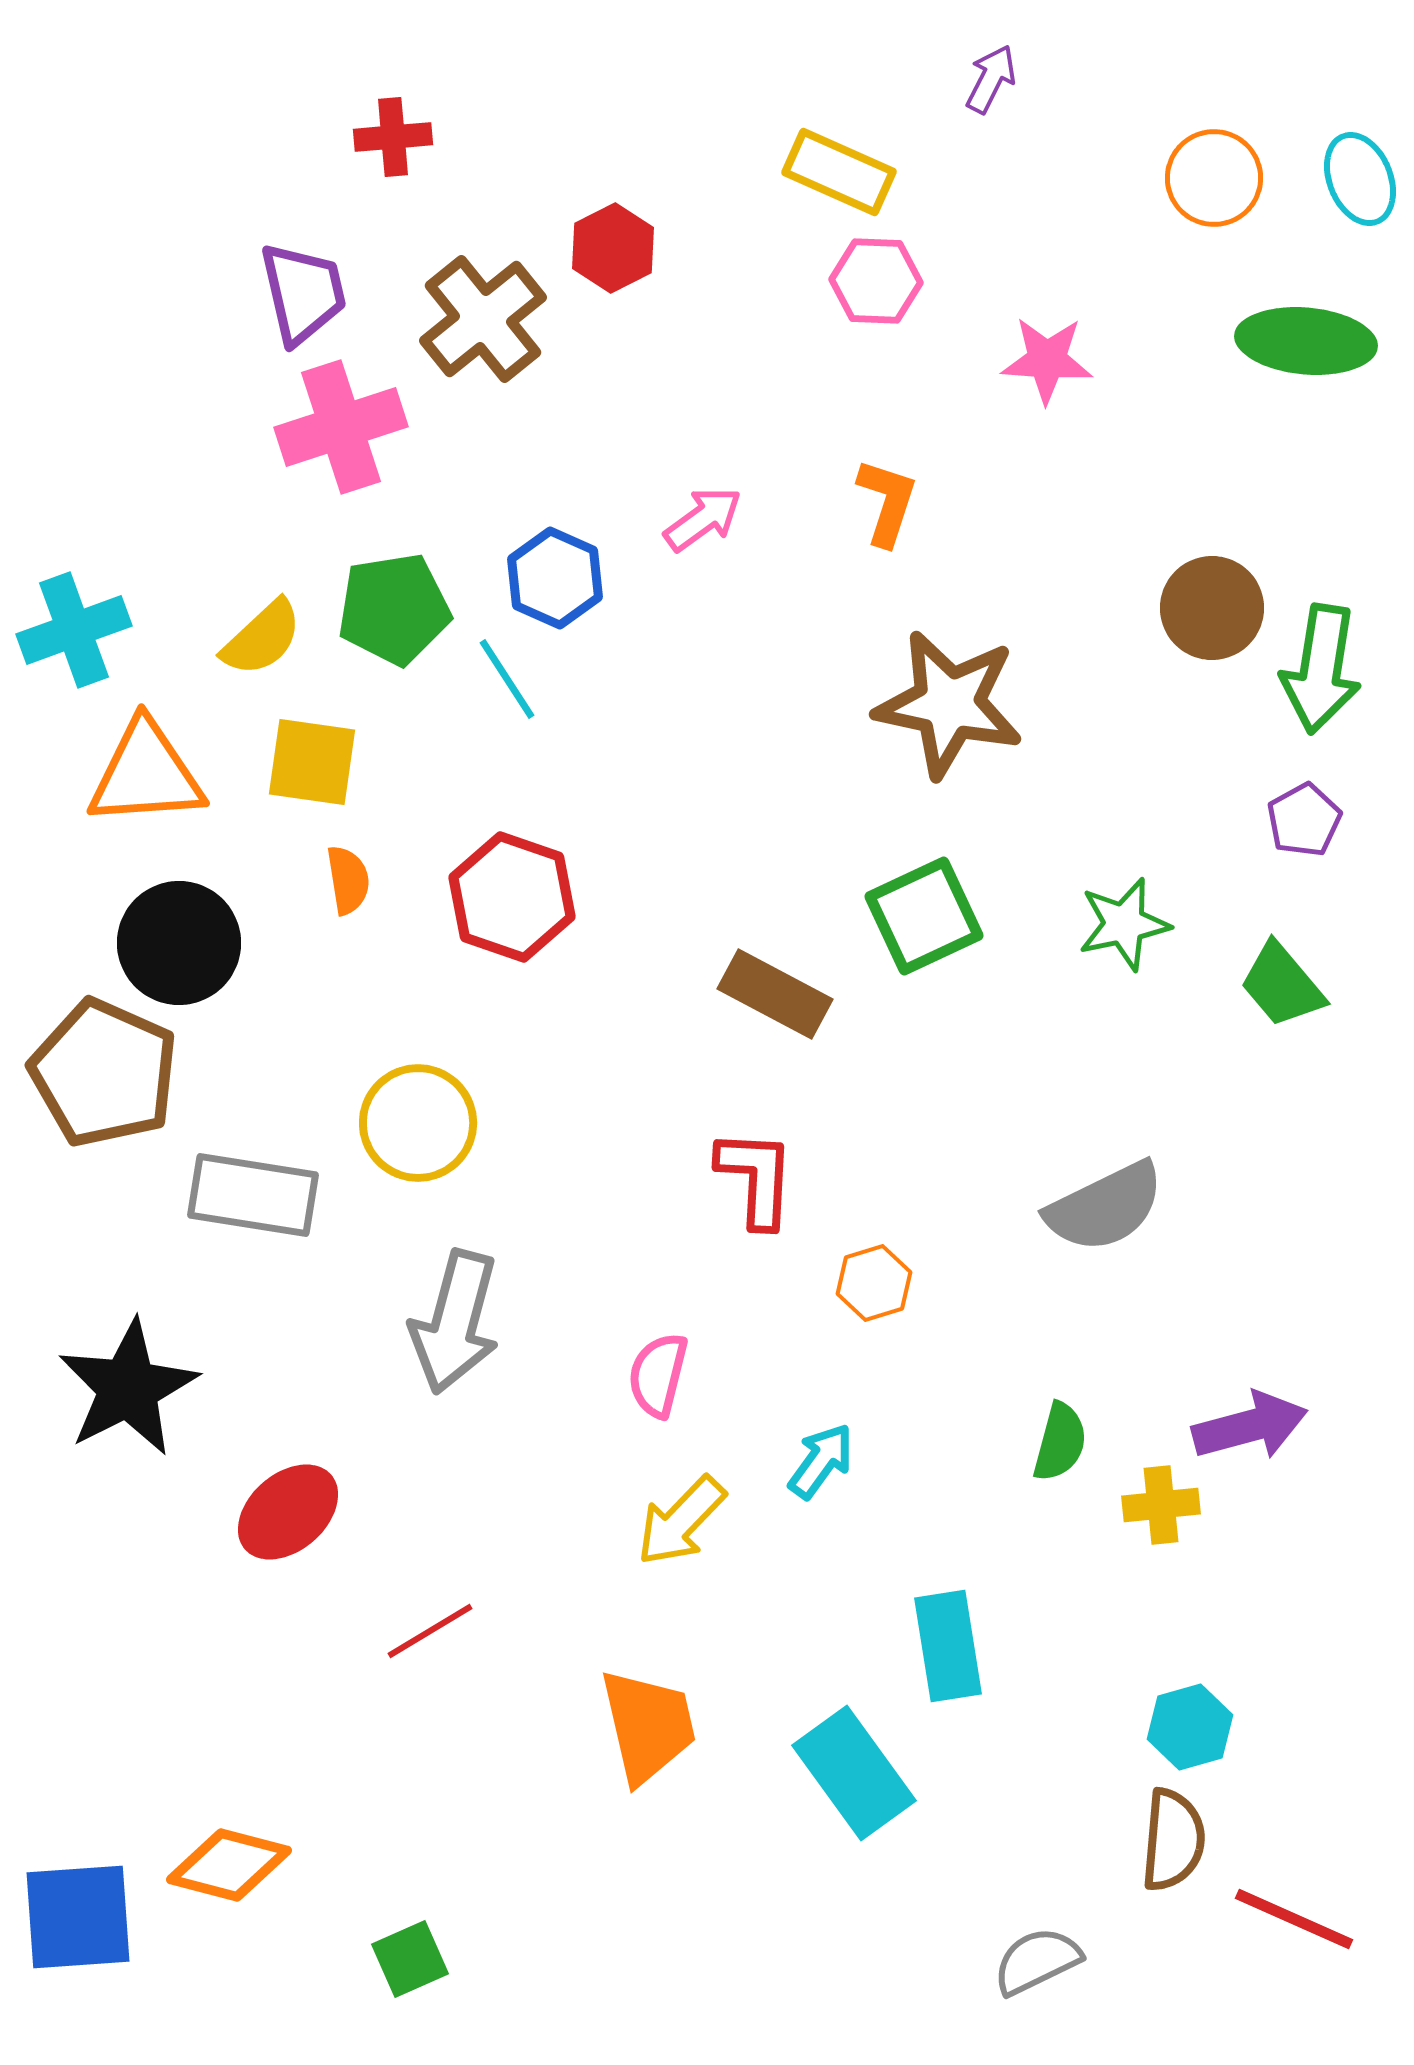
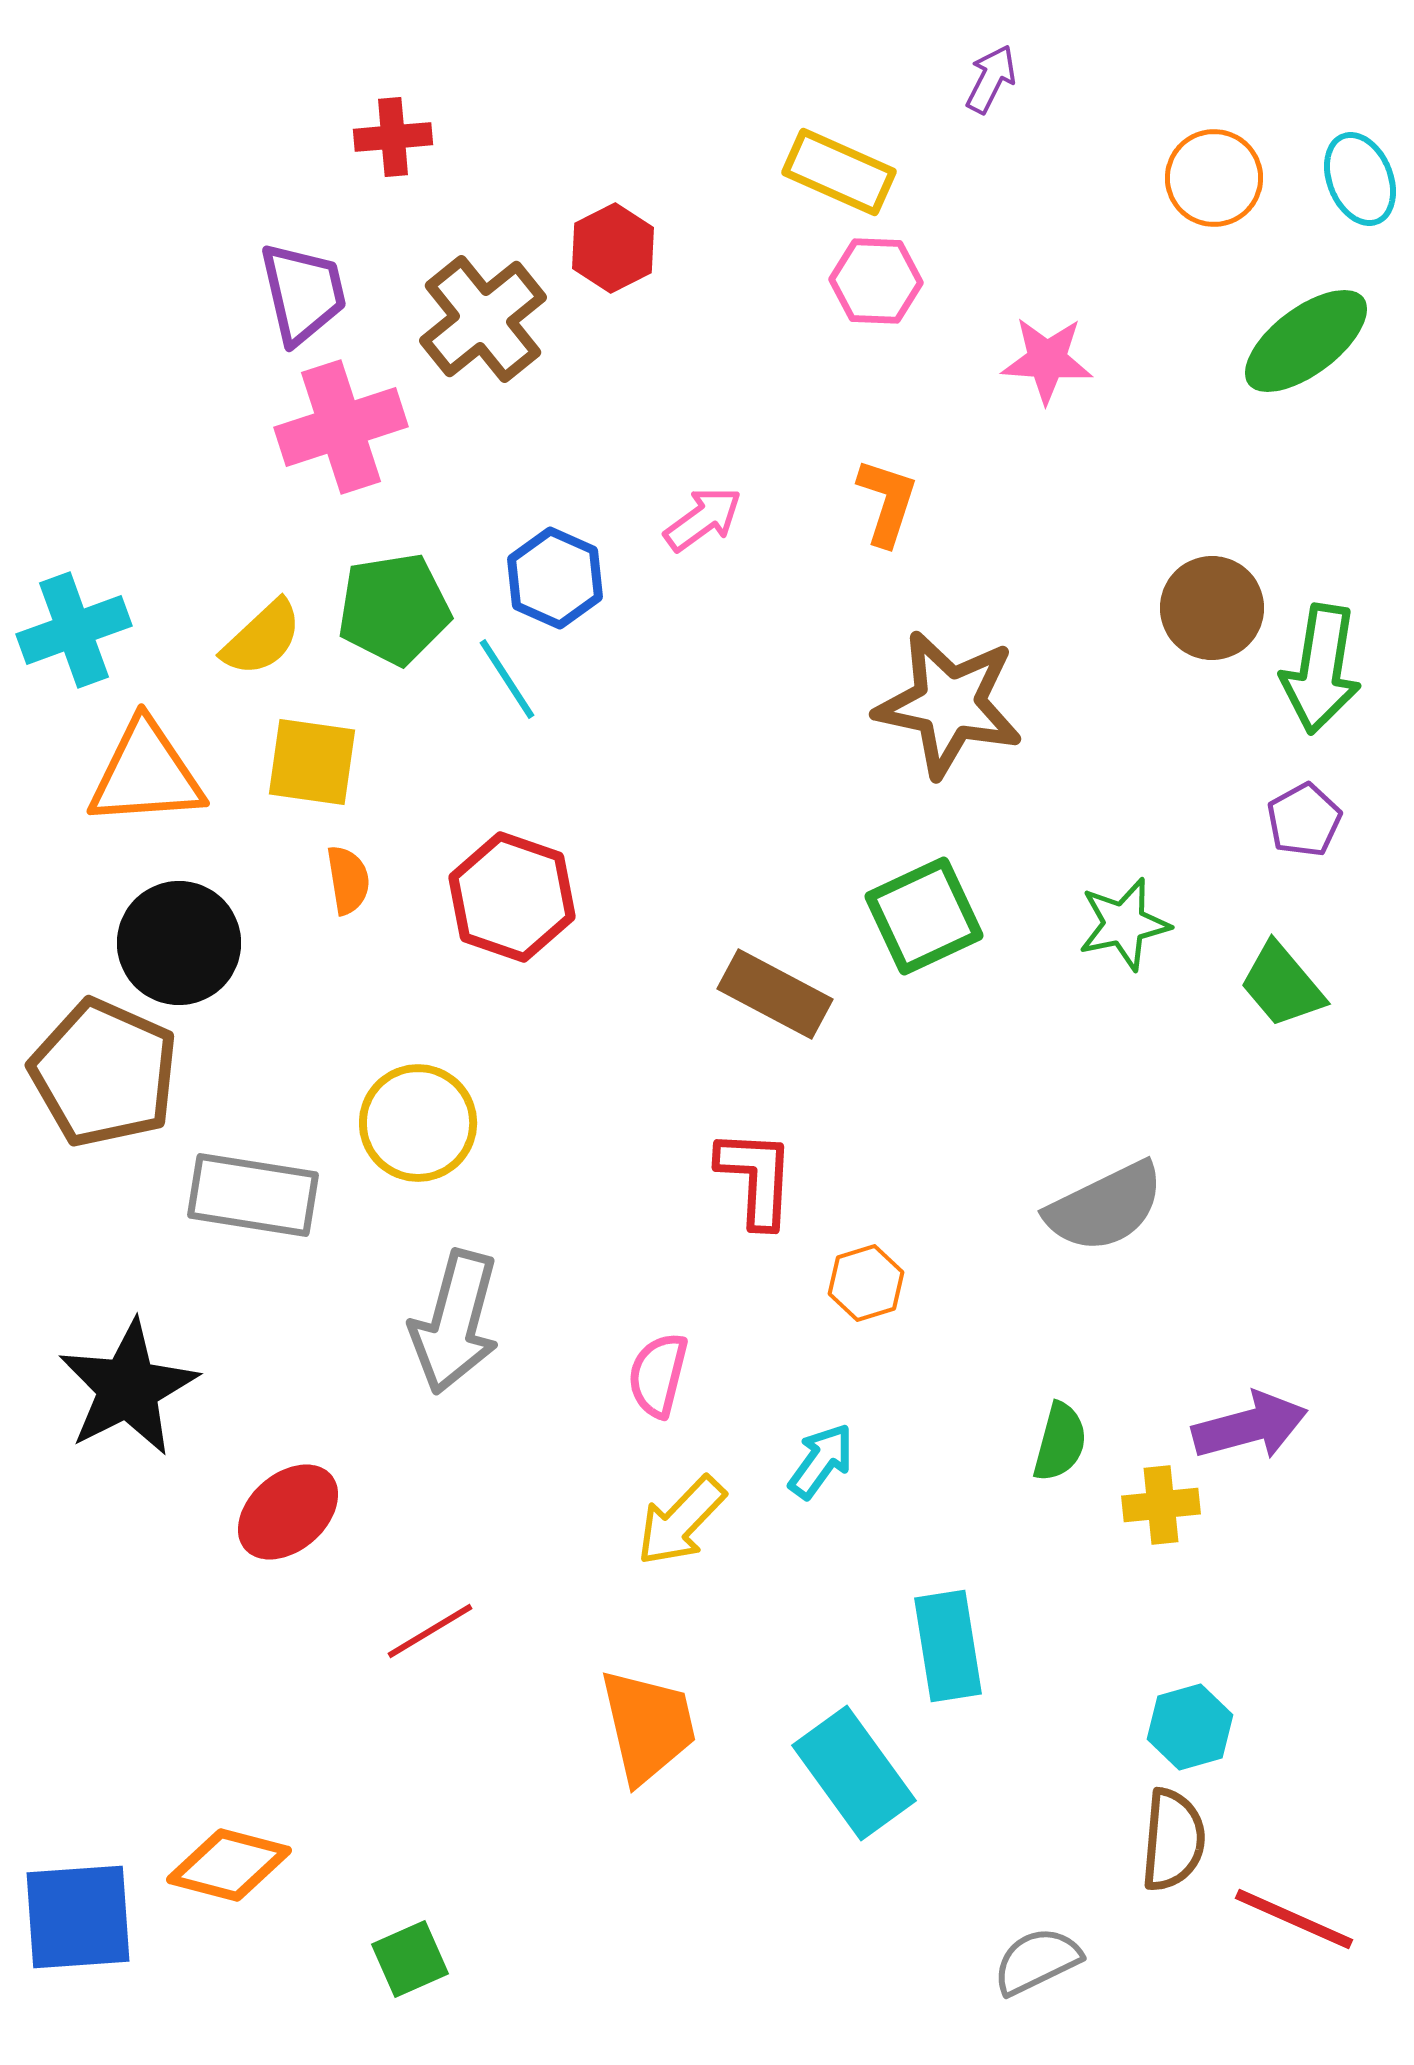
green ellipse at (1306, 341): rotated 42 degrees counterclockwise
orange hexagon at (874, 1283): moved 8 px left
